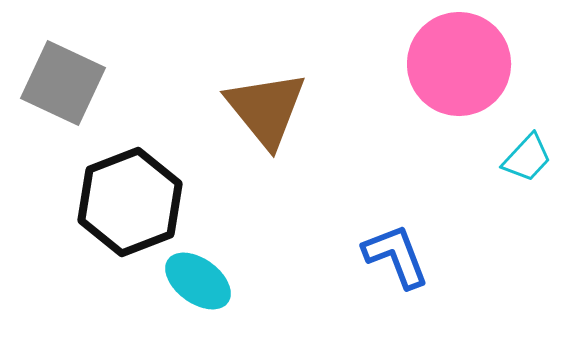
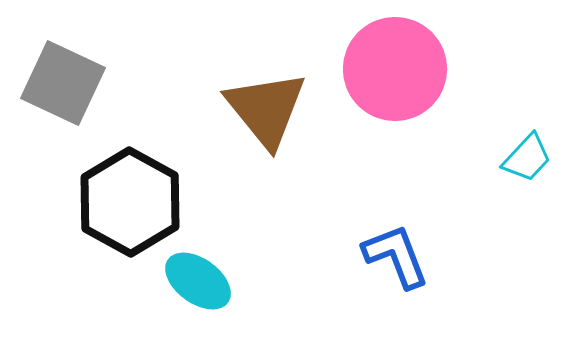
pink circle: moved 64 px left, 5 px down
black hexagon: rotated 10 degrees counterclockwise
